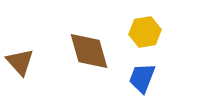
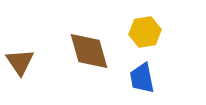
brown triangle: rotated 8 degrees clockwise
blue trapezoid: rotated 32 degrees counterclockwise
